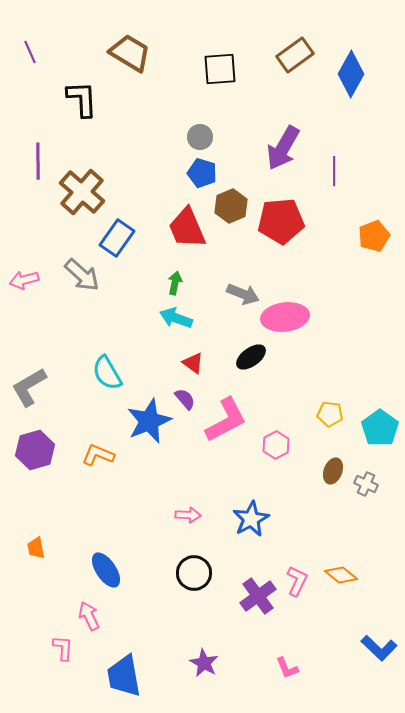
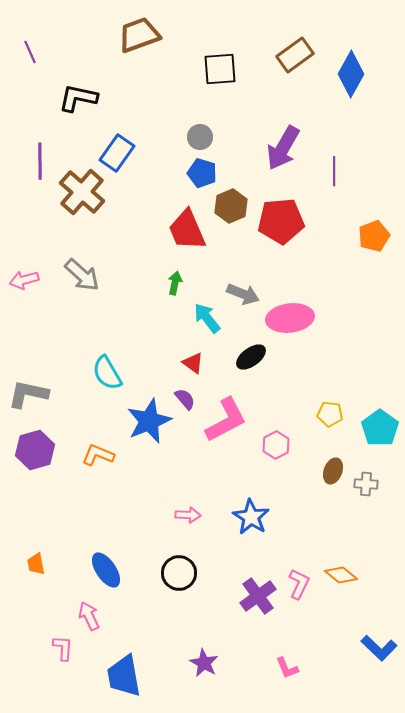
brown trapezoid at (130, 53): moved 9 px right, 18 px up; rotated 51 degrees counterclockwise
black L-shape at (82, 99): moved 4 px left, 1 px up; rotated 75 degrees counterclockwise
purple line at (38, 161): moved 2 px right
red trapezoid at (187, 228): moved 2 px down
blue rectangle at (117, 238): moved 85 px up
pink ellipse at (285, 317): moved 5 px right, 1 px down
cyan arrow at (176, 318): moved 31 px right; rotated 32 degrees clockwise
gray L-shape at (29, 387): moved 1 px left, 7 px down; rotated 42 degrees clockwise
gray cross at (366, 484): rotated 20 degrees counterclockwise
blue star at (251, 519): moved 2 px up; rotated 12 degrees counterclockwise
orange trapezoid at (36, 548): moved 16 px down
black circle at (194, 573): moved 15 px left
pink L-shape at (297, 581): moved 2 px right, 3 px down
